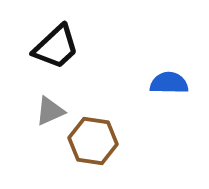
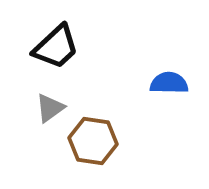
gray triangle: moved 3 px up; rotated 12 degrees counterclockwise
